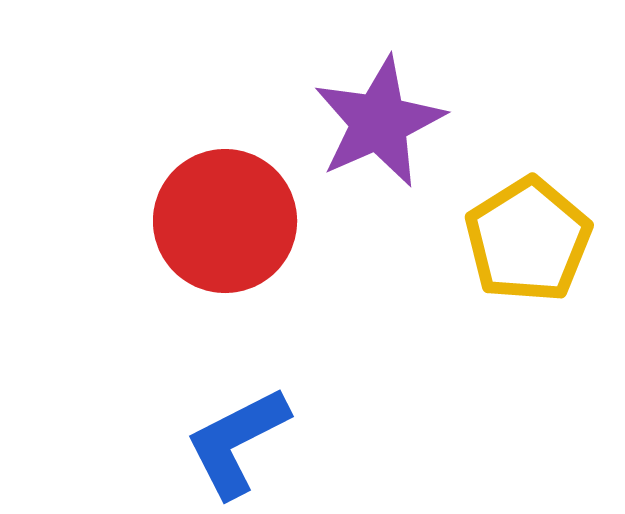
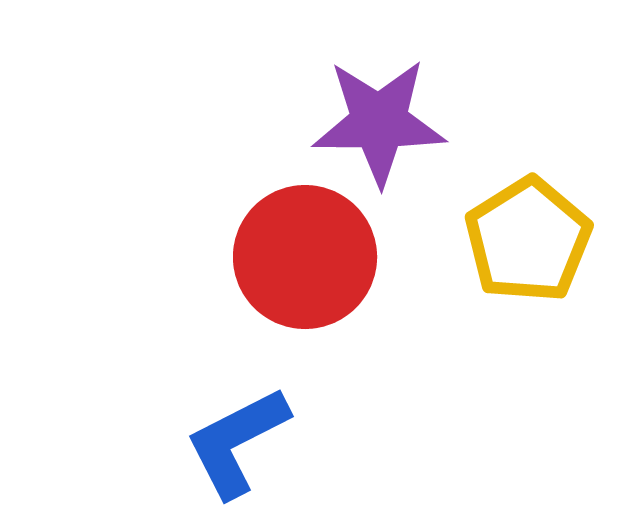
purple star: rotated 24 degrees clockwise
red circle: moved 80 px right, 36 px down
